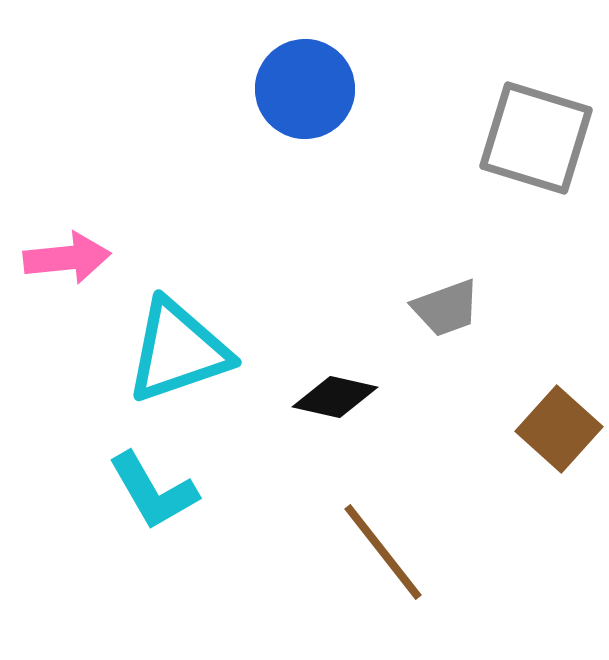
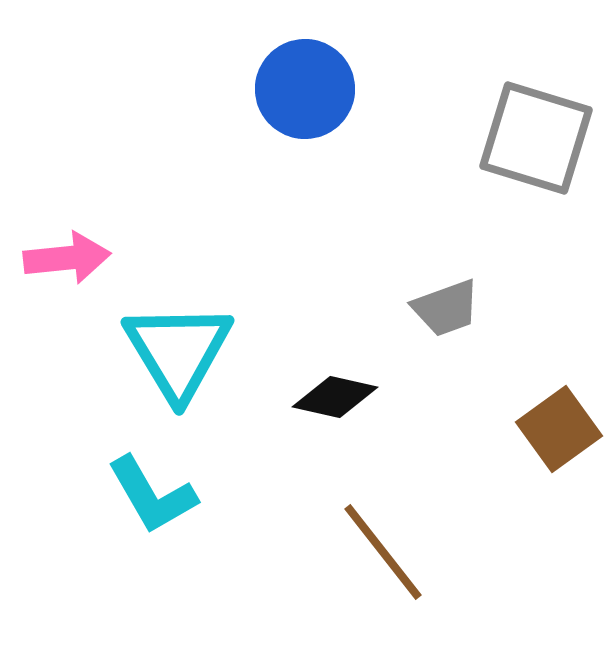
cyan triangle: rotated 42 degrees counterclockwise
brown square: rotated 12 degrees clockwise
cyan L-shape: moved 1 px left, 4 px down
